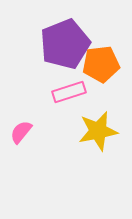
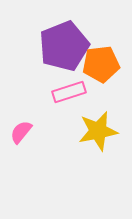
purple pentagon: moved 1 px left, 2 px down
